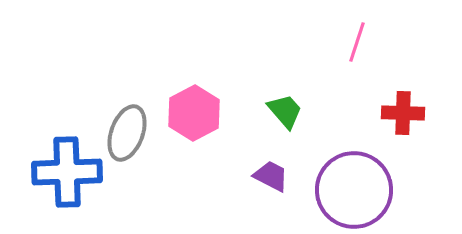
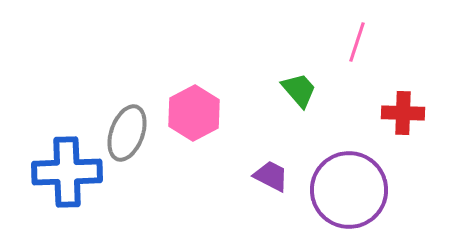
green trapezoid: moved 14 px right, 21 px up
purple circle: moved 5 px left
